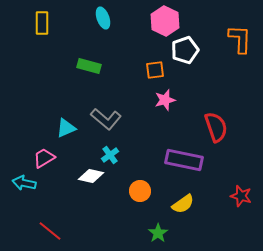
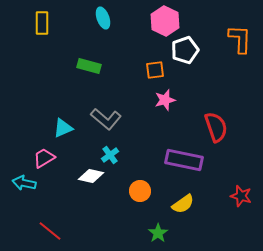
cyan triangle: moved 3 px left
